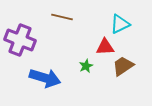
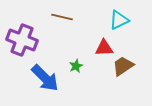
cyan triangle: moved 1 px left, 4 px up
purple cross: moved 2 px right
red triangle: moved 1 px left, 1 px down
green star: moved 10 px left
blue arrow: rotated 28 degrees clockwise
